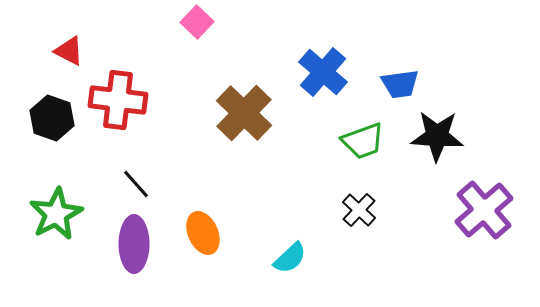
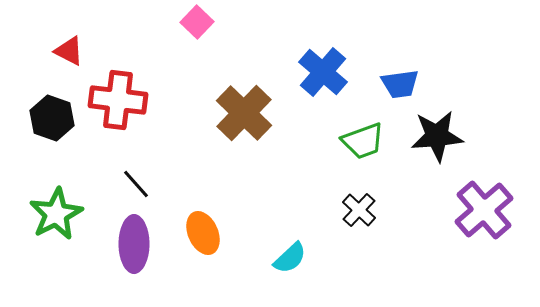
black star: rotated 8 degrees counterclockwise
